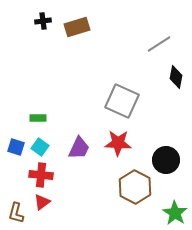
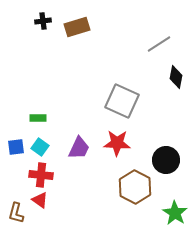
red star: moved 1 px left
blue square: rotated 24 degrees counterclockwise
red triangle: moved 2 px left, 2 px up; rotated 48 degrees counterclockwise
